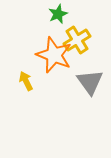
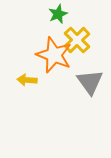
yellow cross: rotated 12 degrees counterclockwise
yellow arrow: moved 1 px right, 1 px up; rotated 60 degrees counterclockwise
